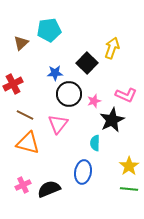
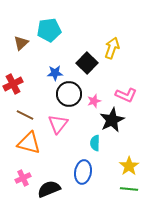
orange triangle: moved 1 px right
pink cross: moved 7 px up
